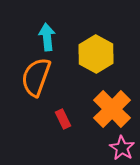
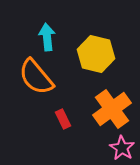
yellow hexagon: rotated 15 degrees counterclockwise
orange semicircle: rotated 60 degrees counterclockwise
orange cross: rotated 9 degrees clockwise
